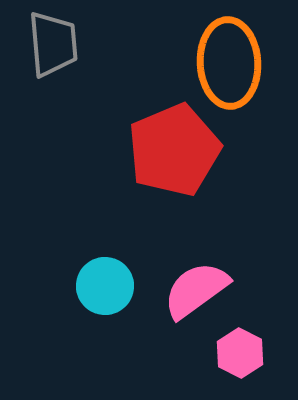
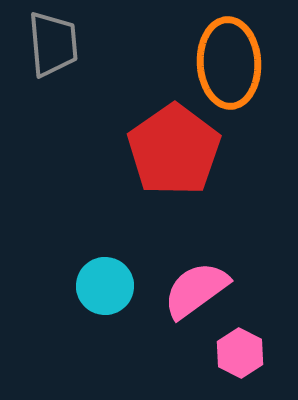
red pentagon: rotated 12 degrees counterclockwise
